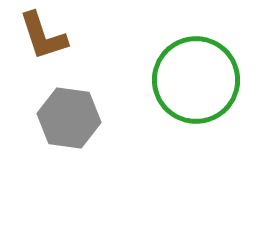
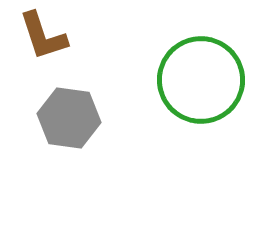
green circle: moved 5 px right
